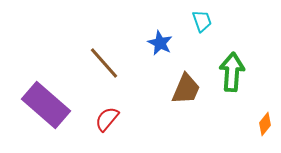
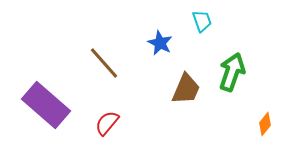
green arrow: rotated 15 degrees clockwise
red semicircle: moved 4 px down
